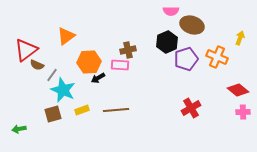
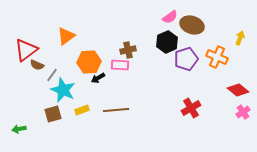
pink semicircle: moved 1 px left, 6 px down; rotated 35 degrees counterclockwise
pink cross: rotated 32 degrees counterclockwise
